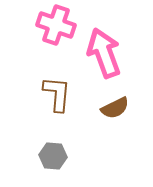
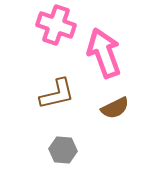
brown L-shape: rotated 72 degrees clockwise
gray hexagon: moved 10 px right, 6 px up
